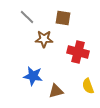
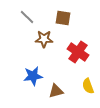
red cross: rotated 20 degrees clockwise
blue star: rotated 18 degrees counterclockwise
